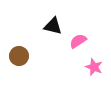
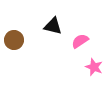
pink semicircle: moved 2 px right
brown circle: moved 5 px left, 16 px up
